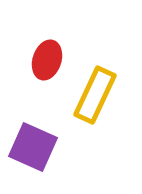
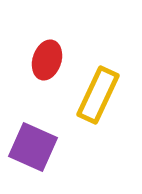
yellow rectangle: moved 3 px right
